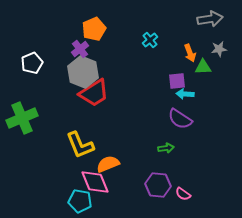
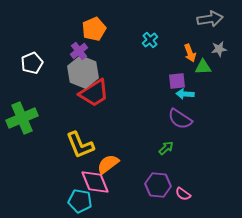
purple cross: moved 1 px left, 2 px down
green arrow: rotated 35 degrees counterclockwise
orange semicircle: rotated 15 degrees counterclockwise
